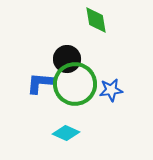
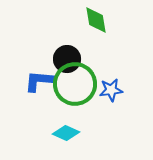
blue L-shape: moved 2 px left, 2 px up
